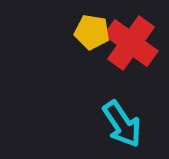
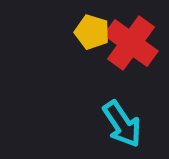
yellow pentagon: rotated 8 degrees clockwise
